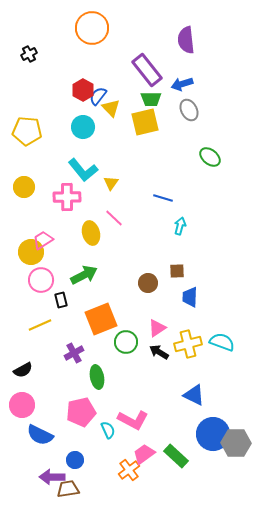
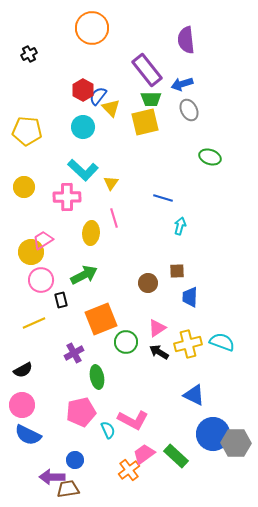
green ellipse at (210, 157): rotated 20 degrees counterclockwise
cyan L-shape at (83, 170): rotated 8 degrees counterclockwise
pink line at (114, 218): rotated 30 degrees clockwise
yellow ellipse at (91, 233): rotated 20 degrees clockwise
yellow line at (40, 325): moved 6 px left, 2 px up
blue semicircle at (40, 435): moved 12 px left
